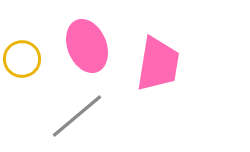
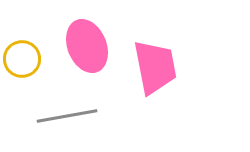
pink trapezoid: moved 3 px left, 3 px down; rotated 20 degrees counterclockwise
gray line: moved 10 px left; rotated 30 degrees clockwise
